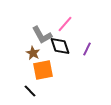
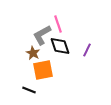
pink line: moved 7 px left; rotated 60 degrees counterclockwise
gray L-shape: rotated 90 degrees clockwise
purple line: moved 1 px down
black line: moved 1 px left, 1 px up; rotated 24 degrees counterclockwise
